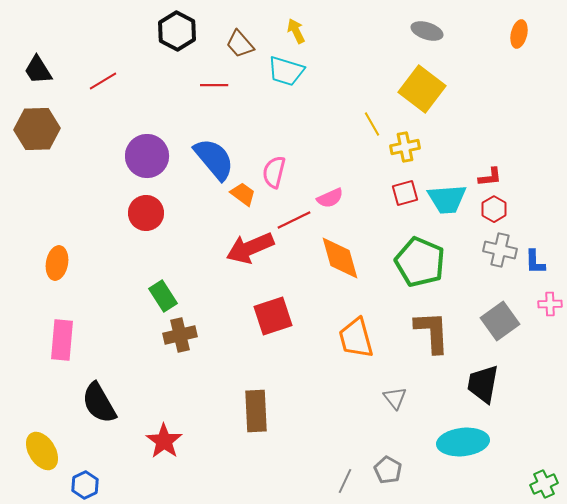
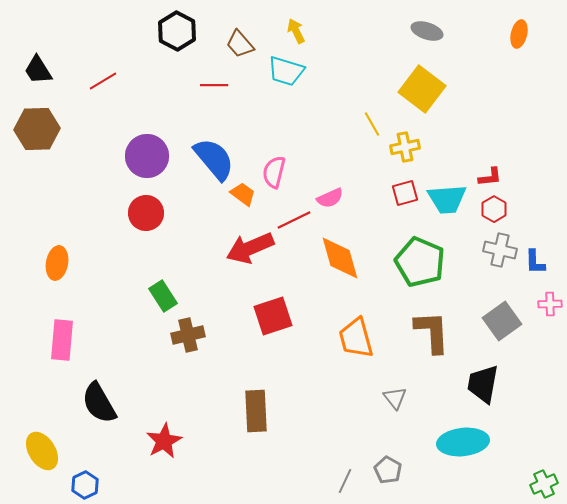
gray square at (500, 321): moved 2 px right
brown cross at (180, 335): moved 8 px right
red star at (164, 441): rotated 9 degrees clockwise
